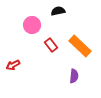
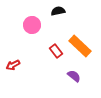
red rectangle: moved 5 px right, 6 px down
purple semicircle: rotated 56 degrees counterclockwise
